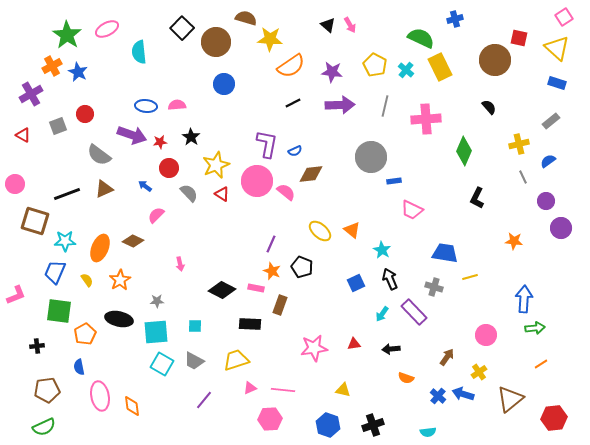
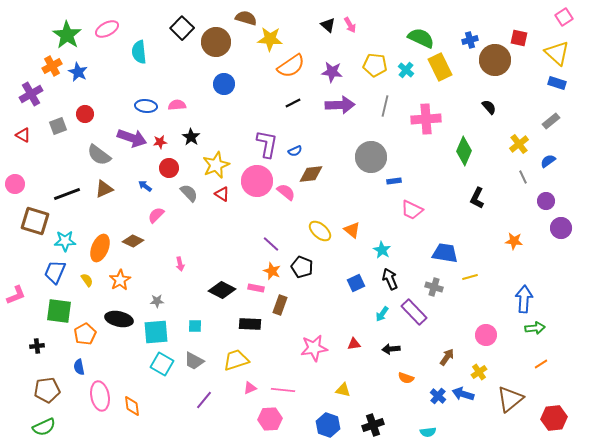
blue cross at (455, 19): moved 15 px right, 21 px down
yellow triangle at (557, 48): moved 5 px down
yellow pentagon at (375, 65): rotated 20 degrees counterclockwise
purple arrow at (132, 135): moved 3 px down
yellow cross at (519, 144): rotated 24 degrees counterclockwise
purple line at (271, 244): rotated 72 degrees counterclockwise
